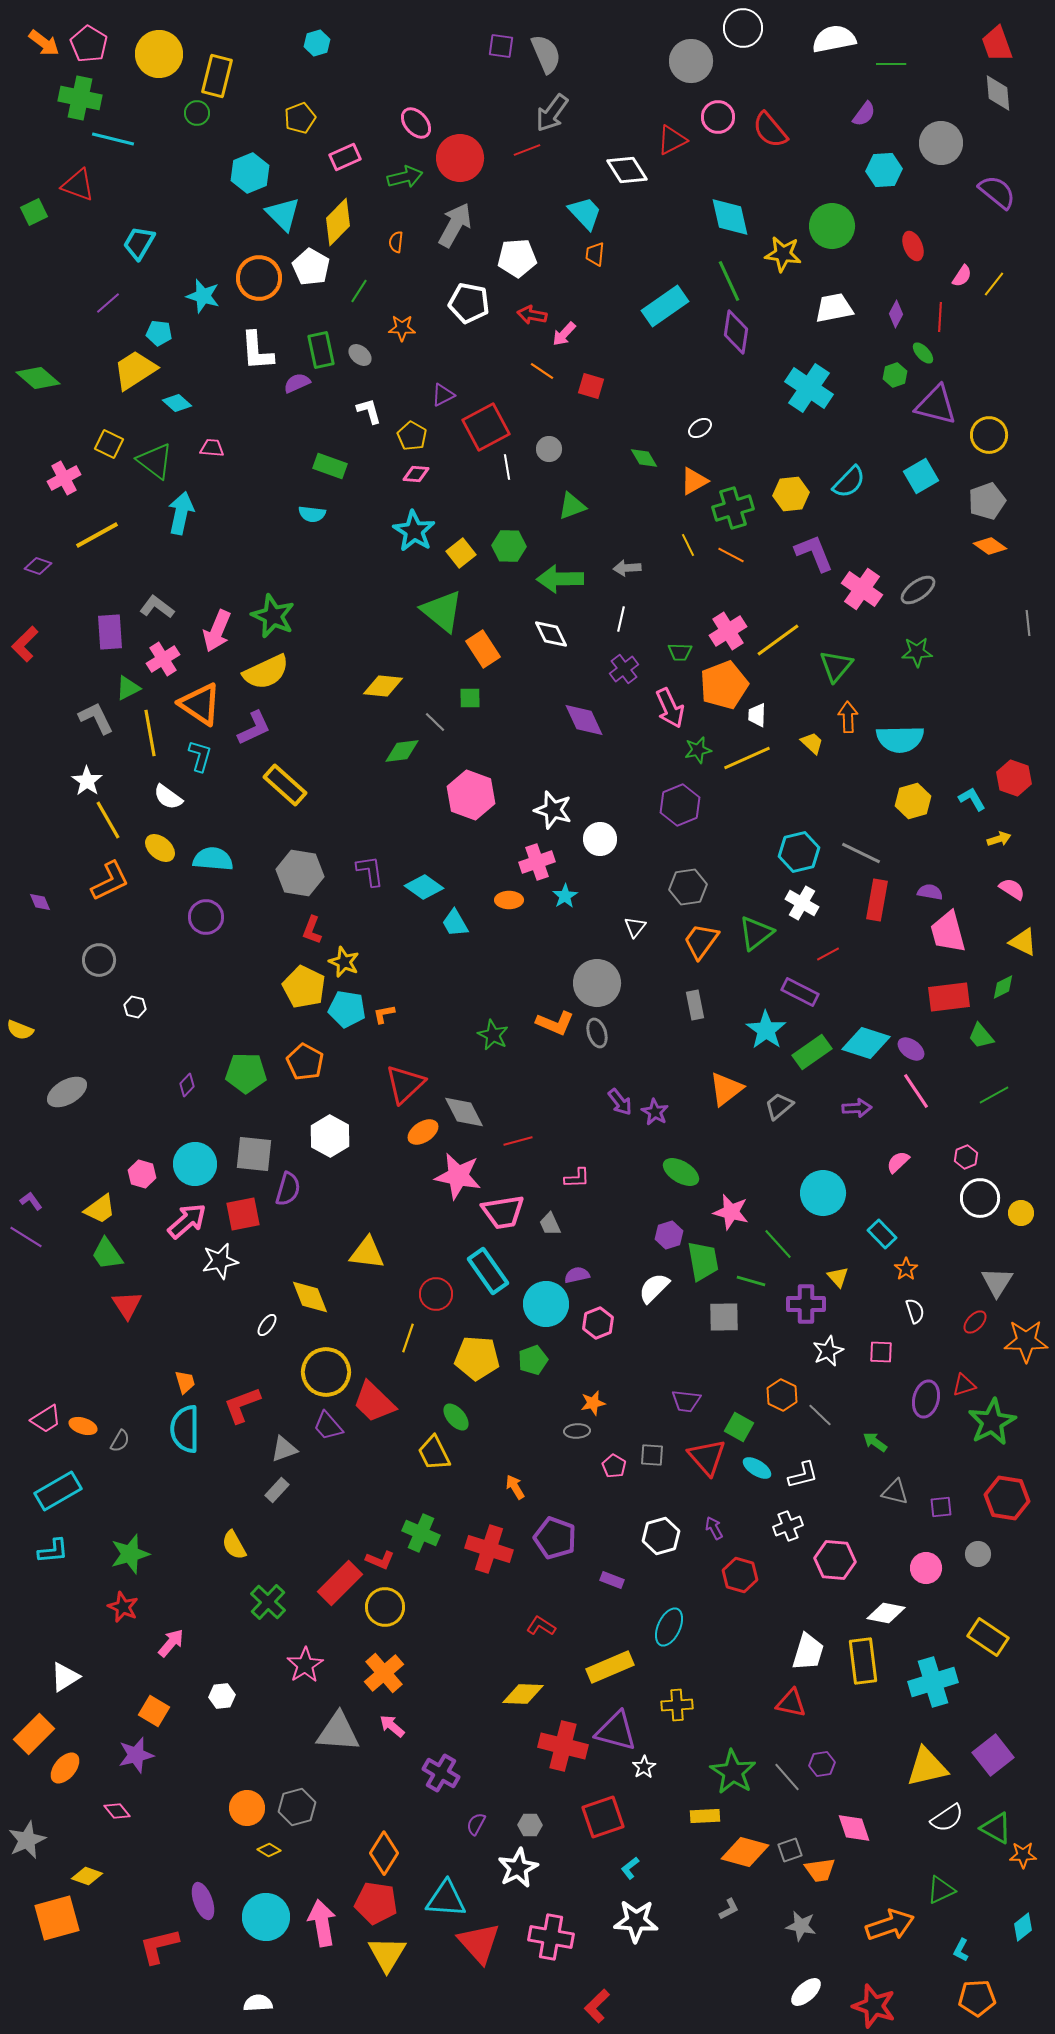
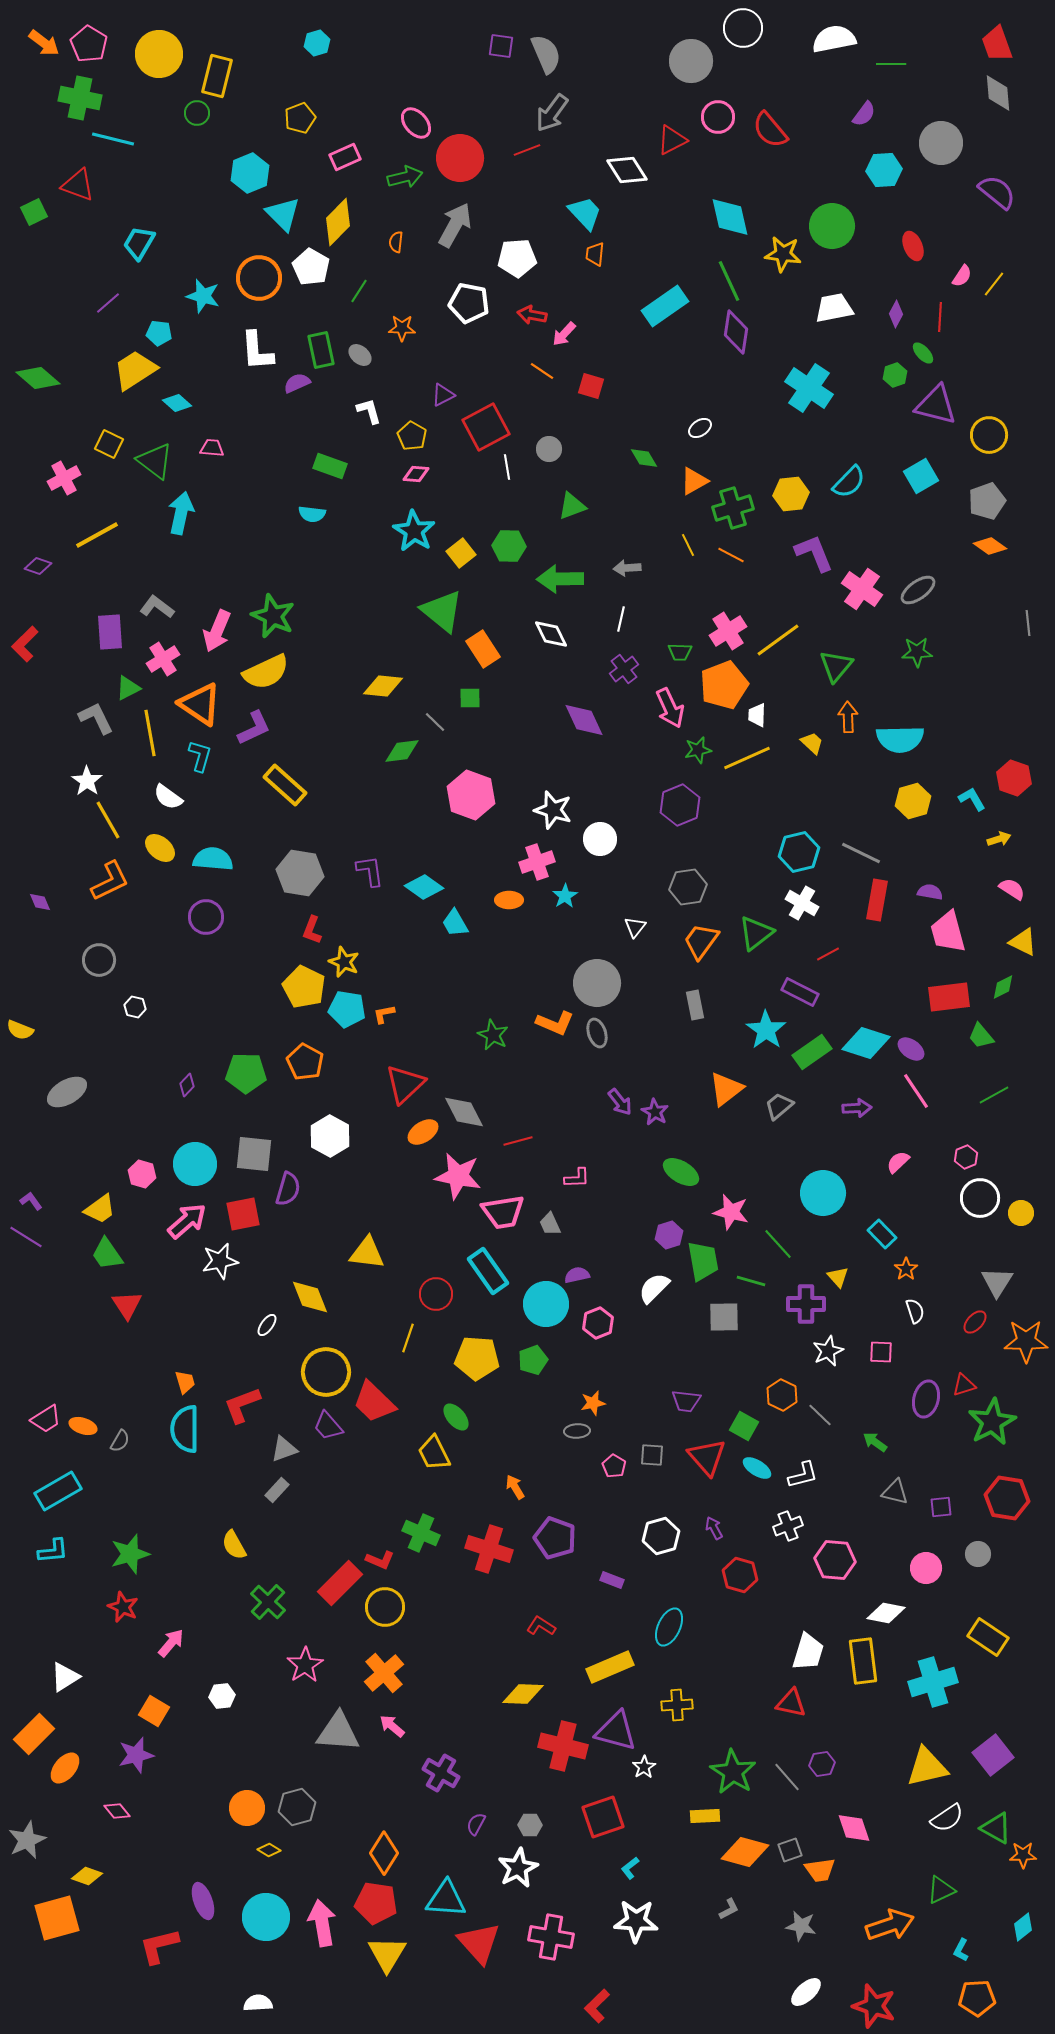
green square at (739, 1427): moved 5 px right, 1 px up
